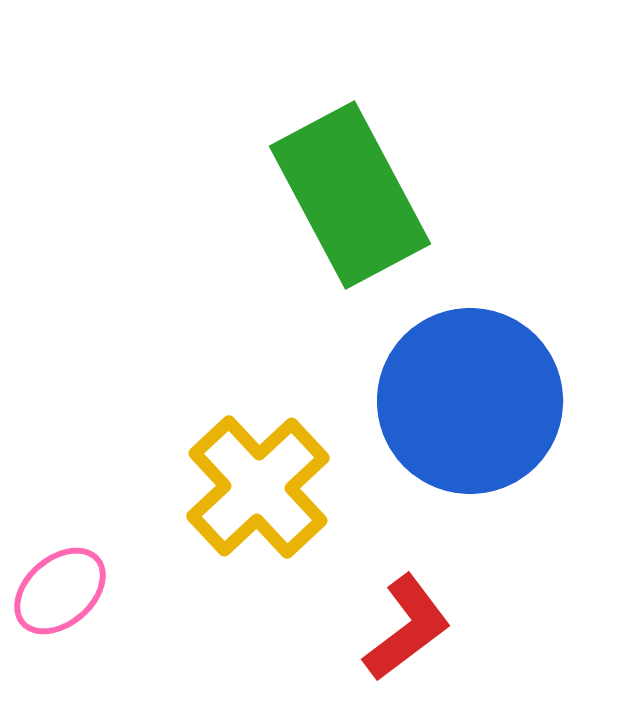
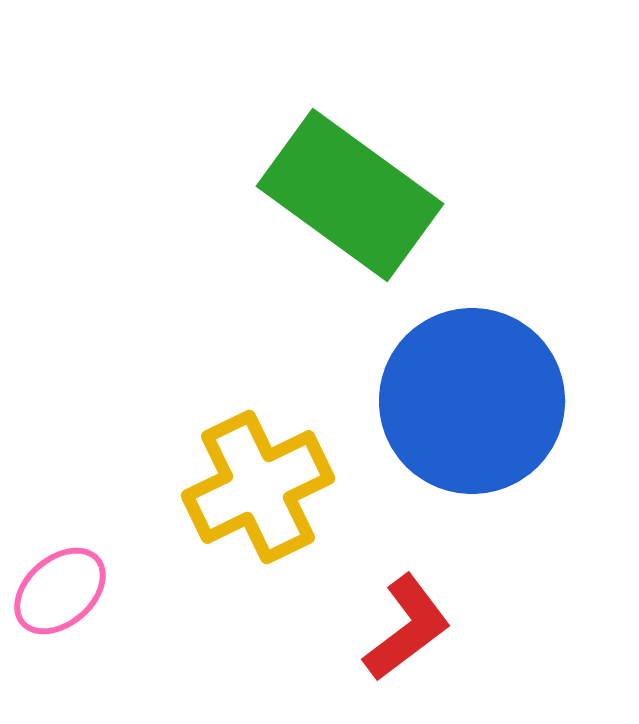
green rectangle: rotated 26 degrees counterclockwise
blue circle: moved 2 px right
yellow cross: rotated 17 degrees clockwise
